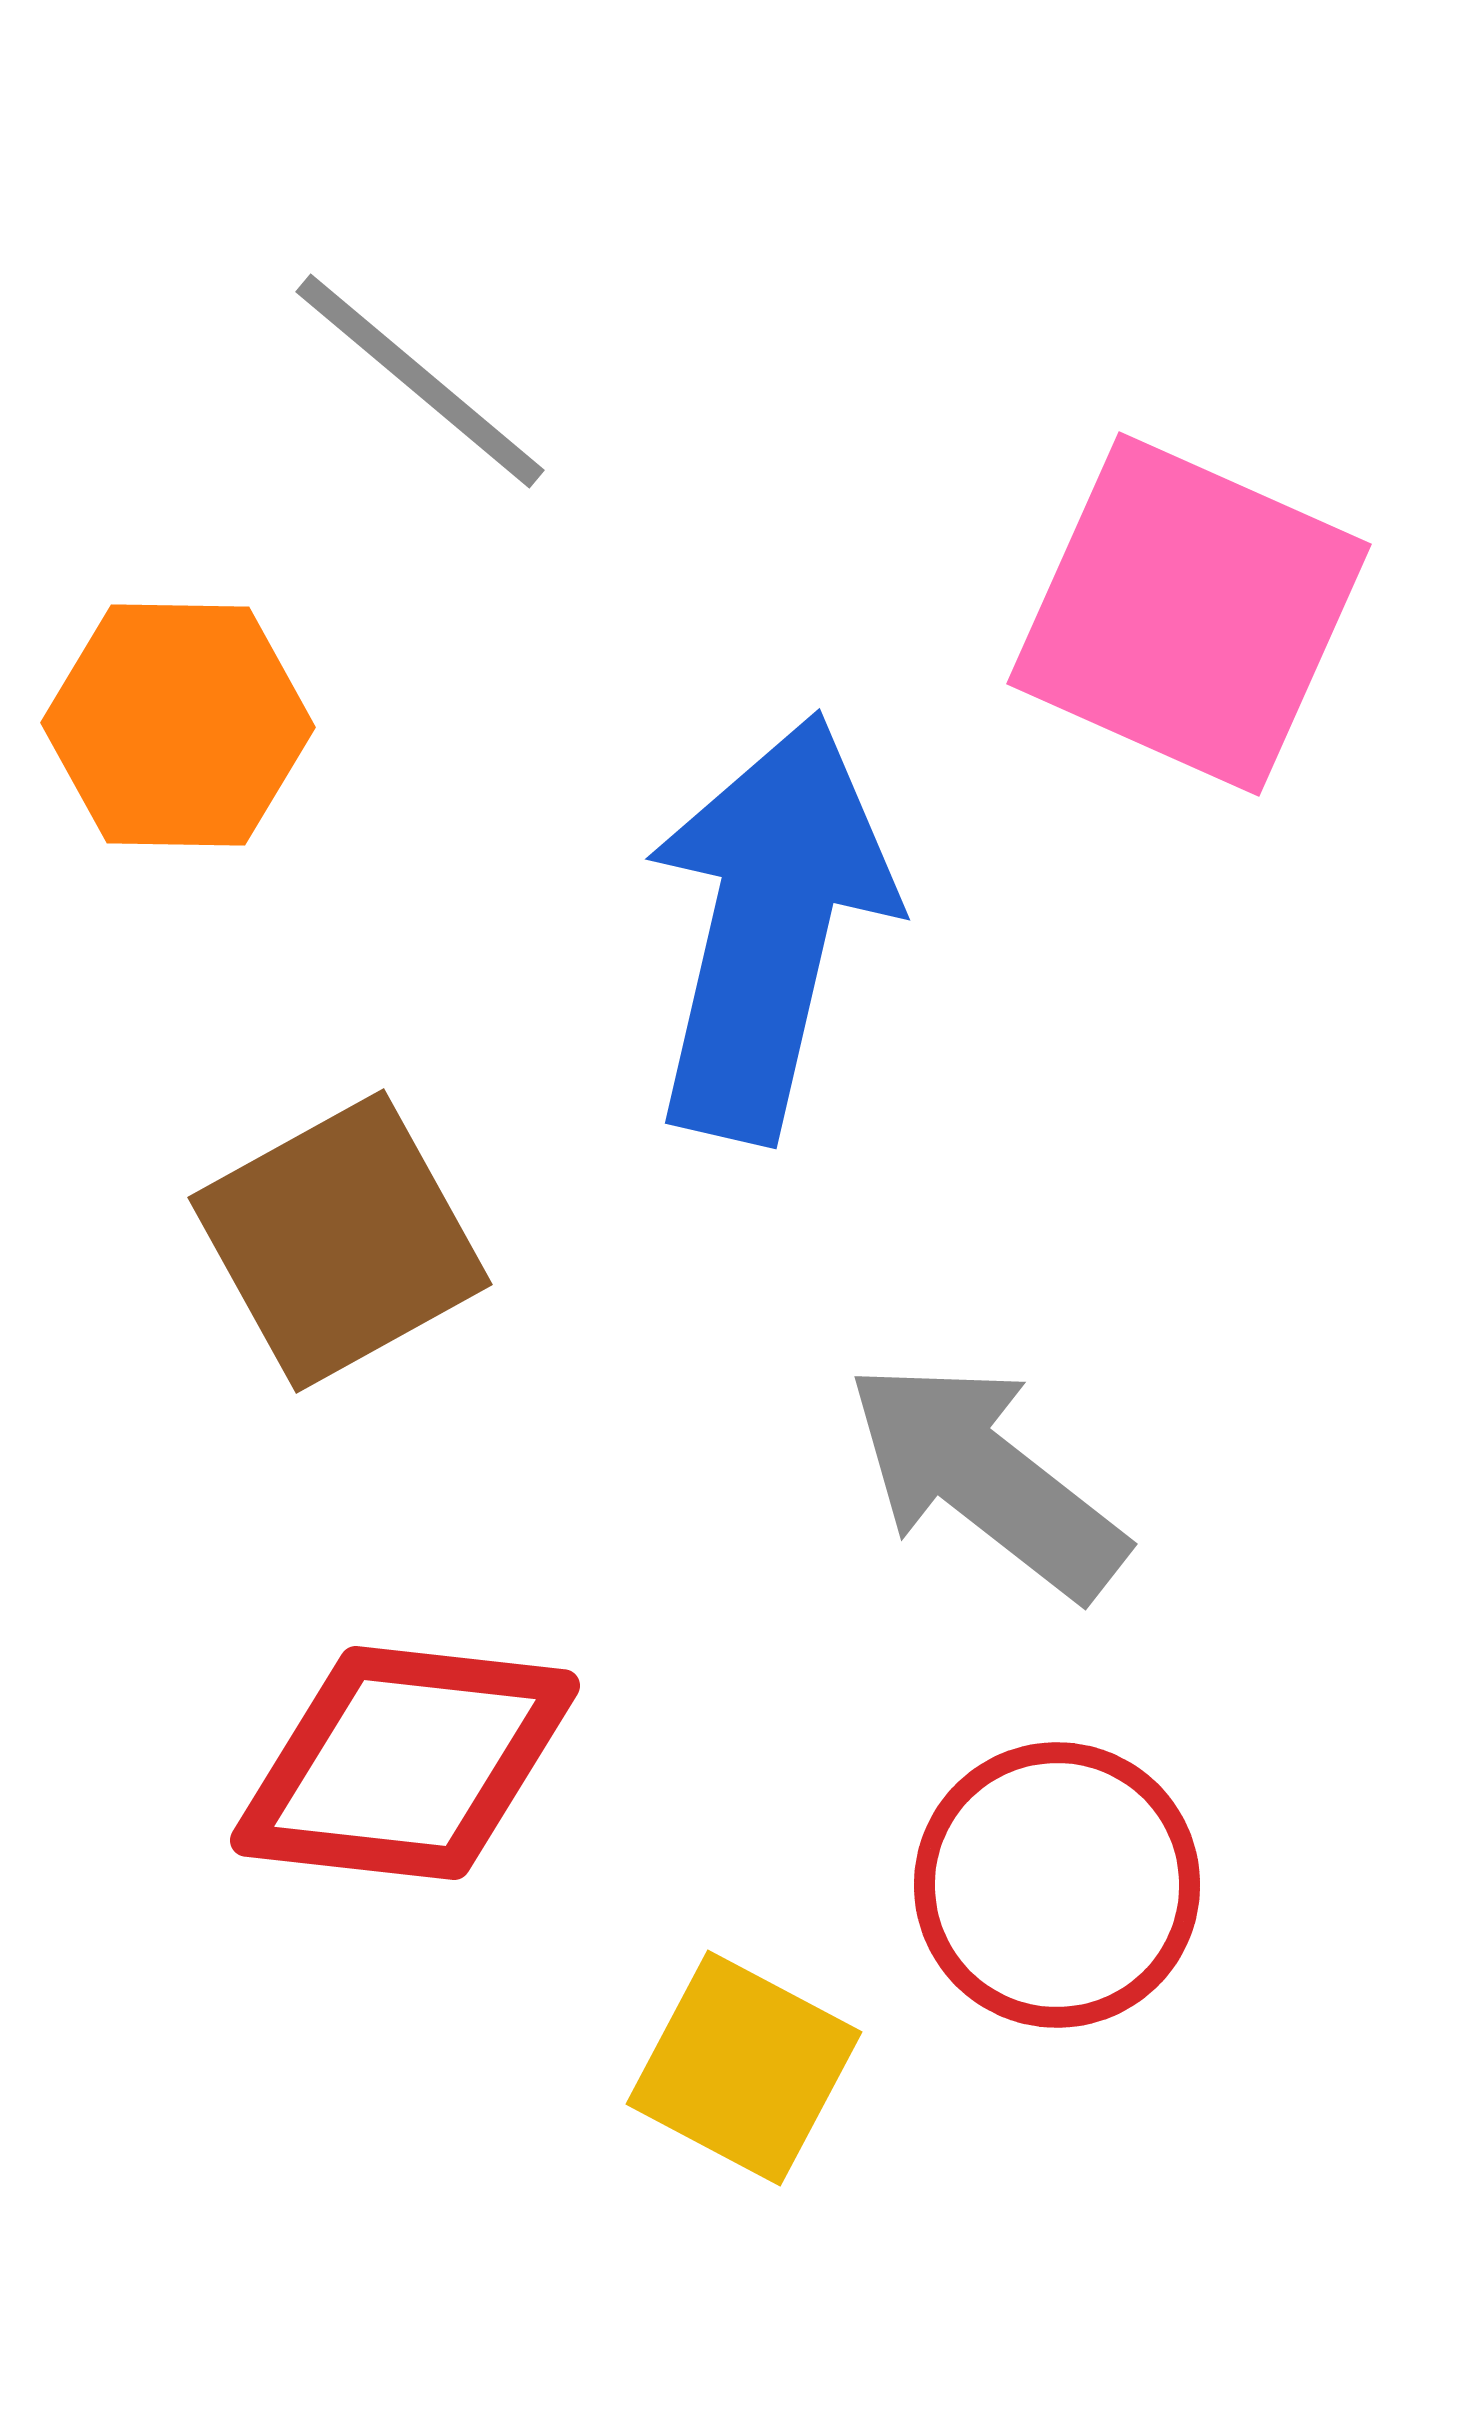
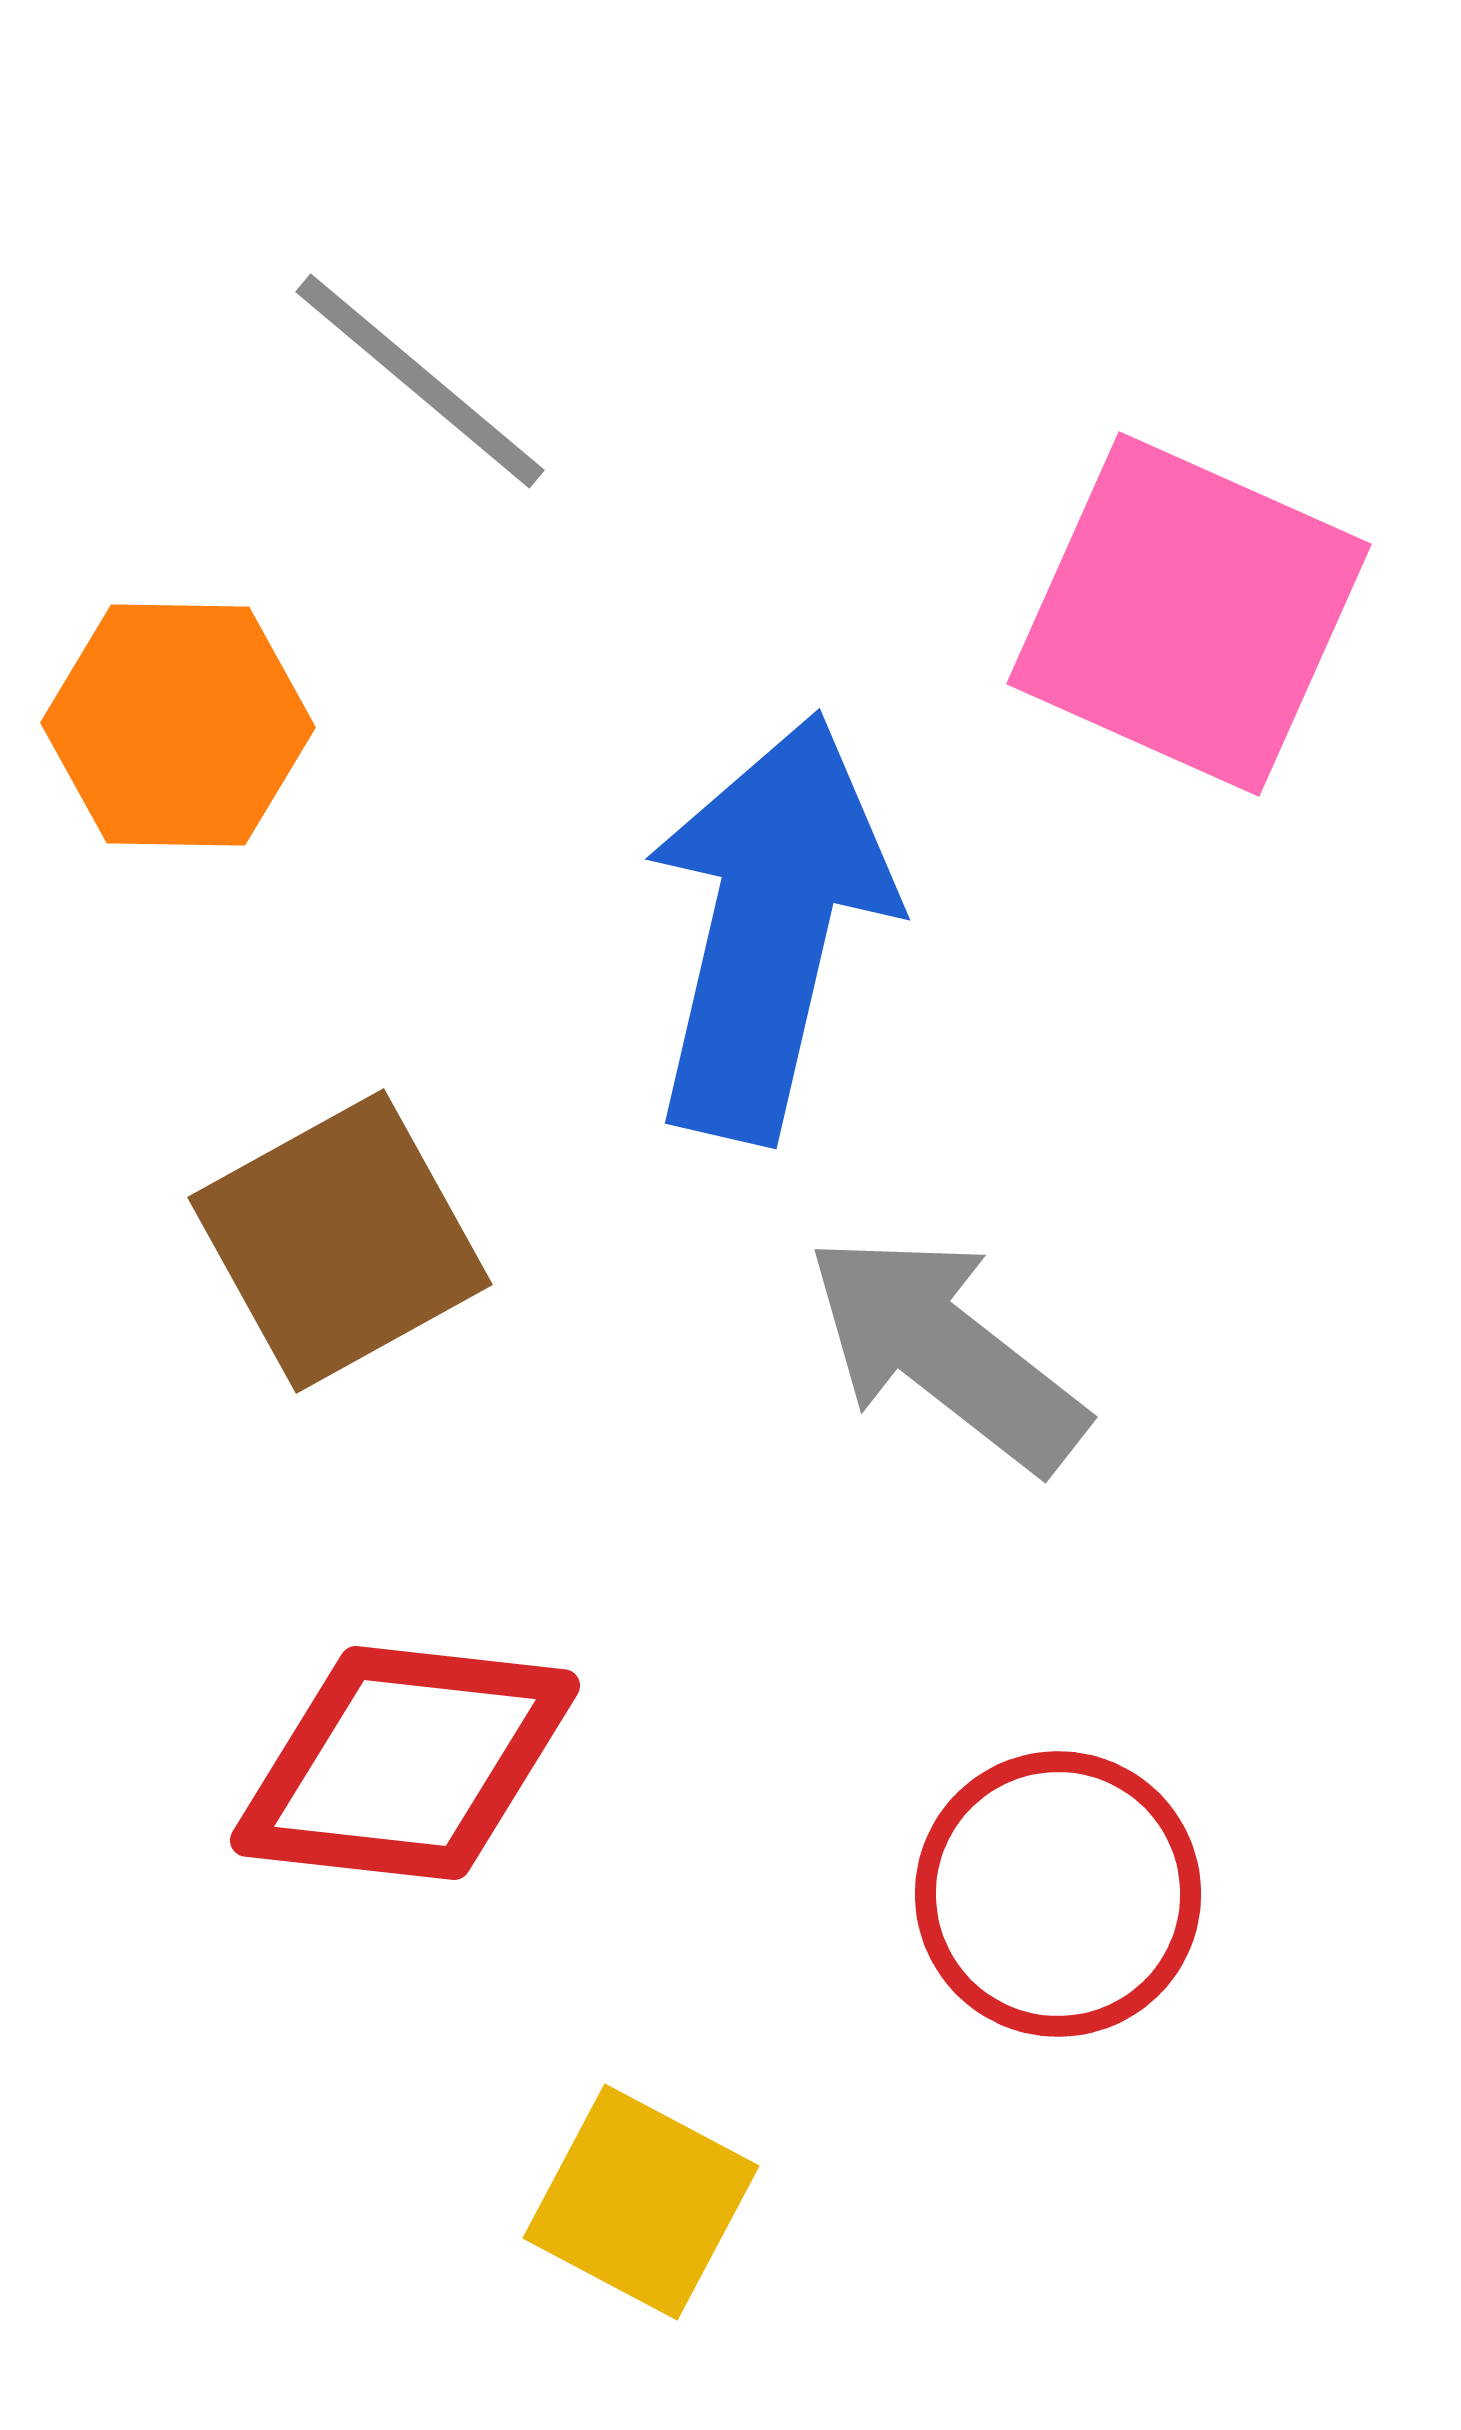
gray arrow: moved 40 px left, 127 px up
red circle: moved 1 px right, 9 px down
yellow square: moved 103 px left, 134 px down
